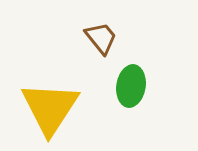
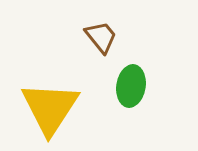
brown trapezoid: moved 1 px up
